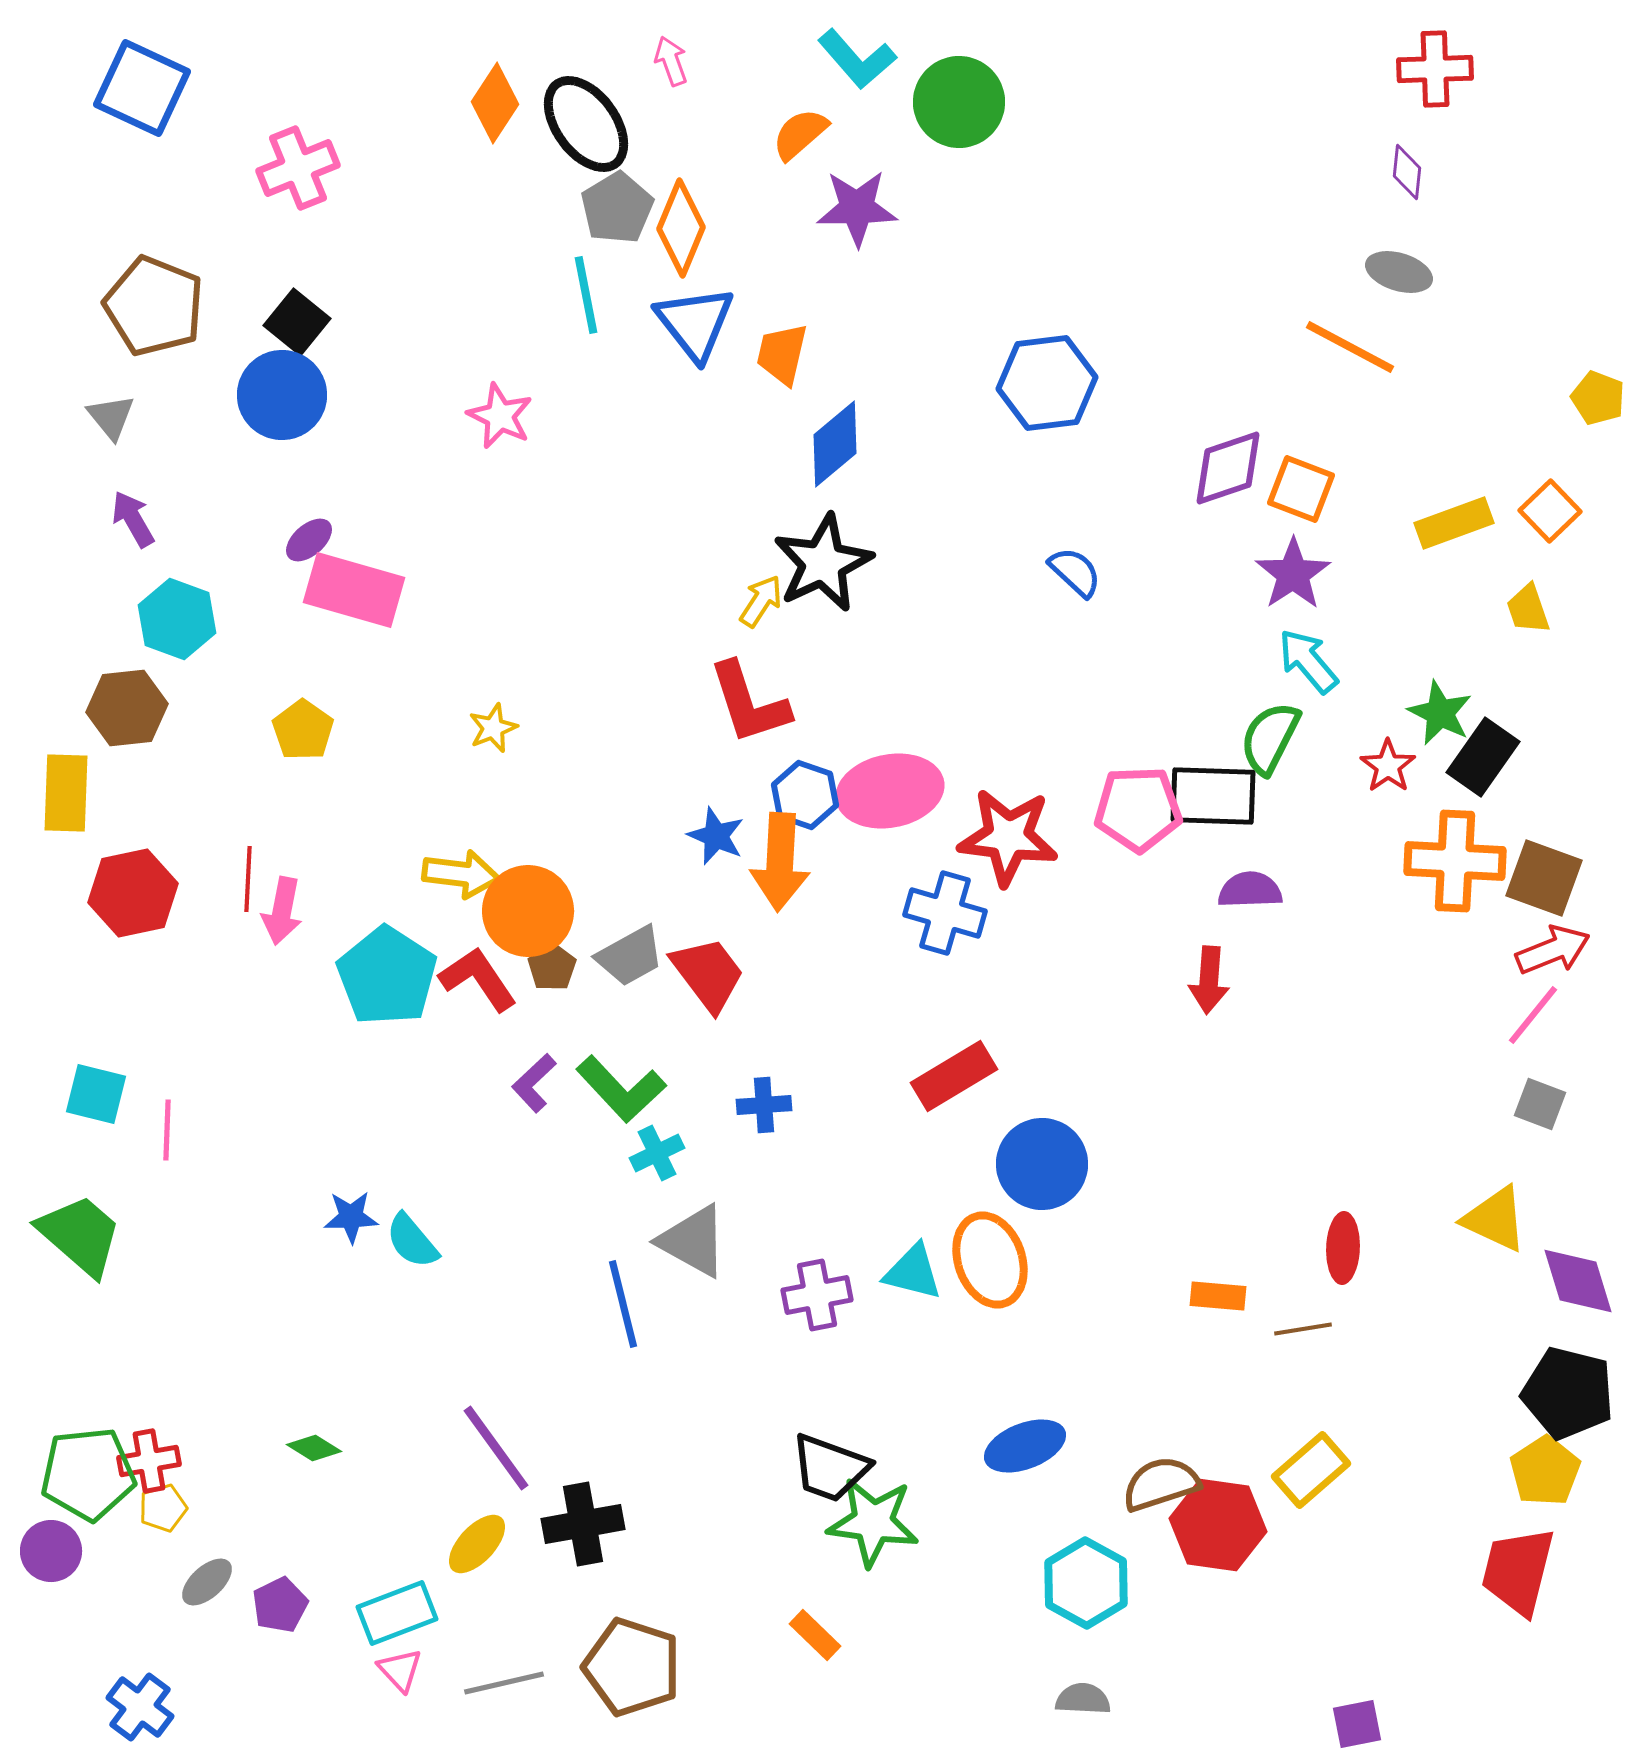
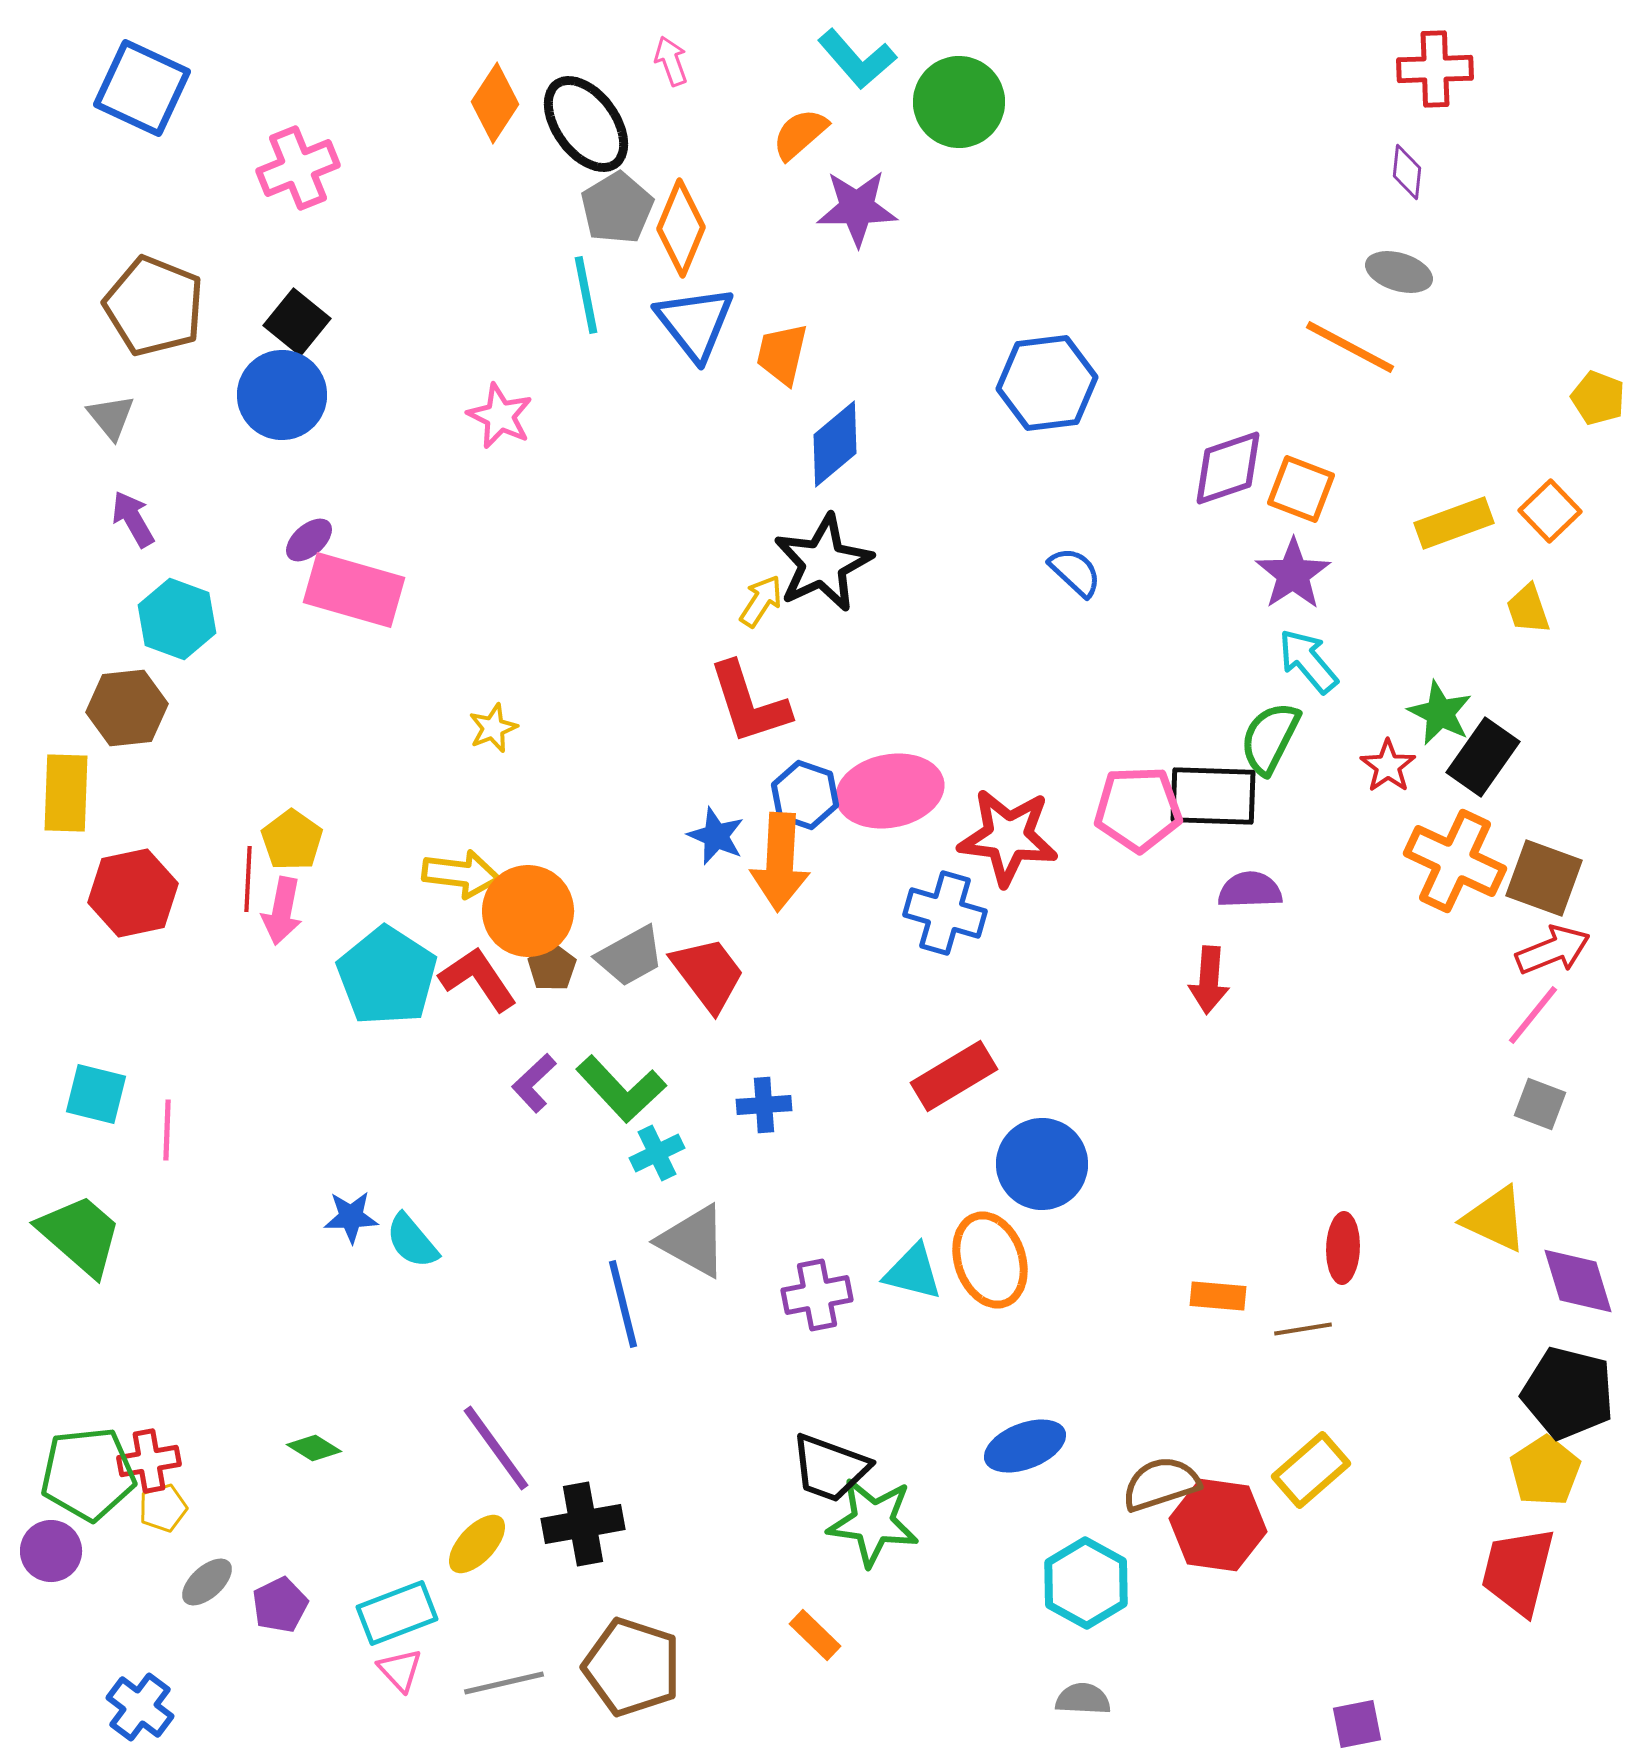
yellow pentagon at (303, 730): moved 11 px left, 110 px down
orange cross at (1455, 861): rotated 22 degrees clockwise
